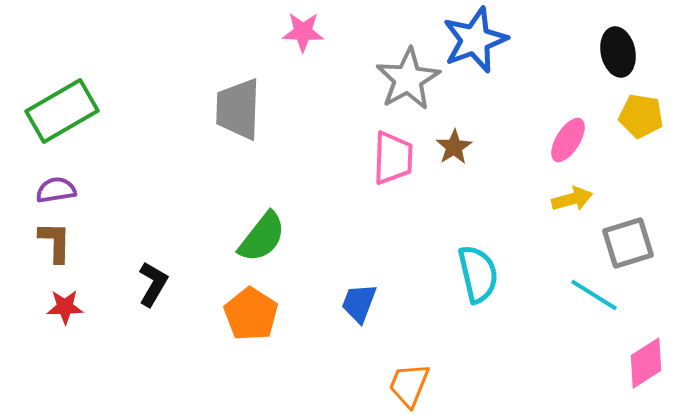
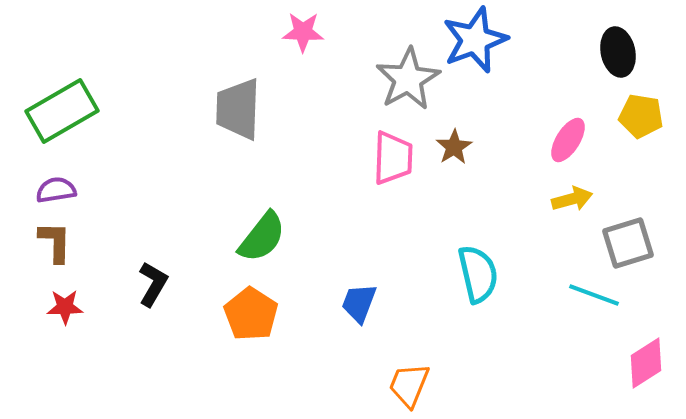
cyan line: rotated 12 degrees counterclockwise
